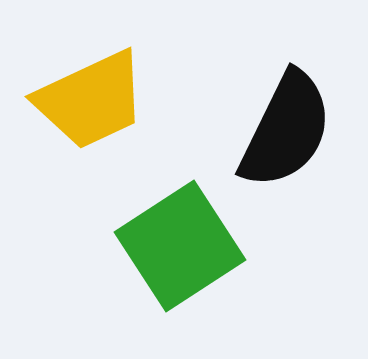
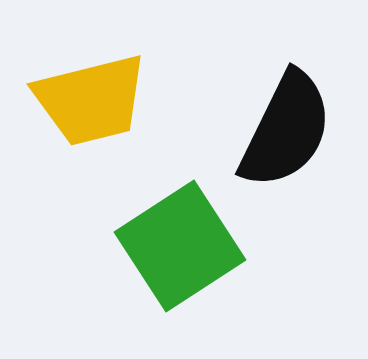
yellow trapezoid: rotated 11 degrees clockwise
